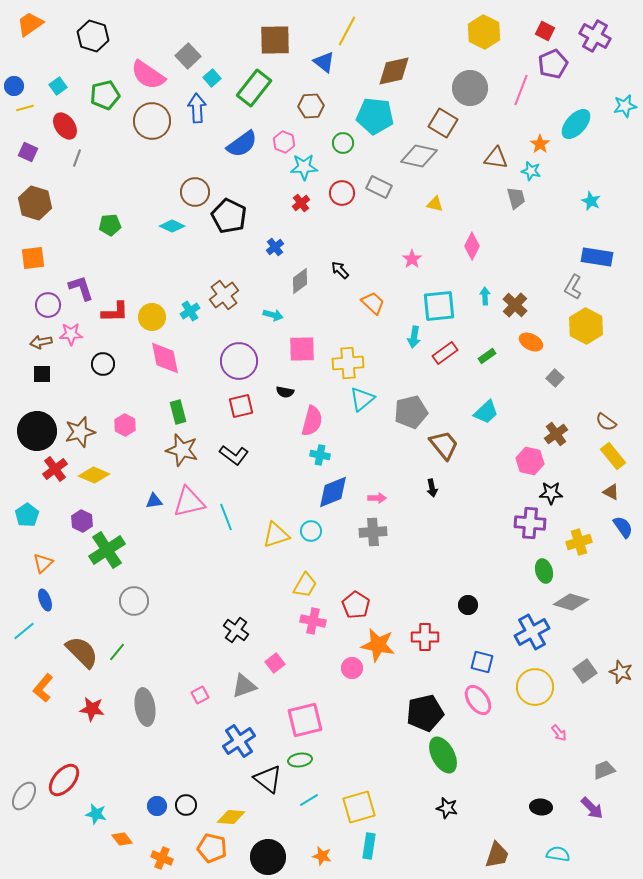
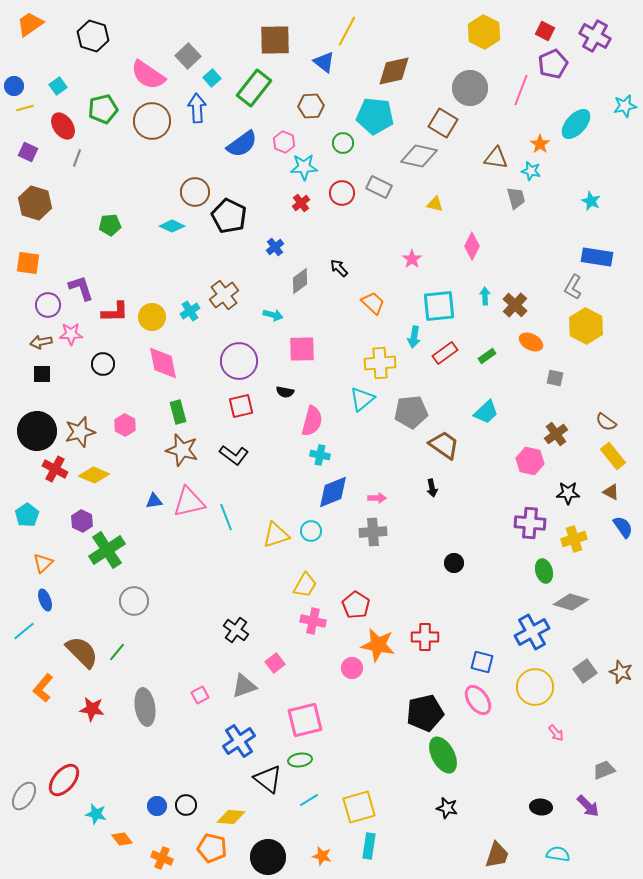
green pentagon at (105, 95): moved 2 px left, 14 px down
red ellipse at (65, 126): moved 2 px left
orange square at (33, 258): moved 5 px left, 5 px down; rotated 15 degrees clockwise
black arrow at (340, 270): moved 1 px left, 2 px up
pink diamond at (165, 358): moved 2 px left, 5 px down
yellow cross at (348, 363): moved 32 px right
gray square at (555, 378): rotated 30 degrees counterclockwise
gray pentagon at (411, 412): rotated 8 degrees clockwise
brown trapezoid at (444, 445): rotated 16 degrees counterclockwise
red cross at (55, 469): rotated 25 degrees counterclockwise
black star at (551, 493): moved 17 px right
yellow cross at (579, 542): moved 5 px left, 3 px up
black circle at (468, 605): moved 14 px left, 42 px up
pink arrow at (559, 733): moved 3 px left
purple arrow at (592, 808): moved 4 px left, 2 px up
